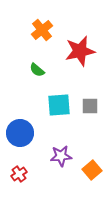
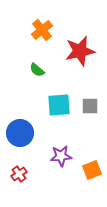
orange square: rotated 18 degrees clockwise
